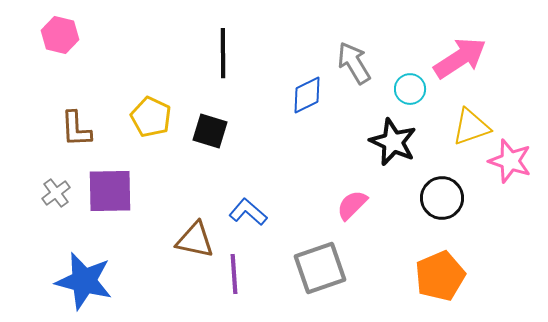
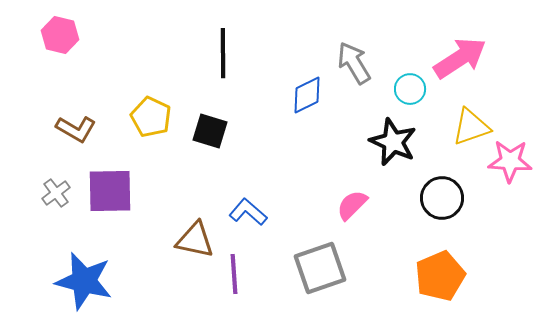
brown L-shape: rotated 57 degrees counterclockwise
pink star: rotated 15 degrees counterclockwise
